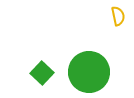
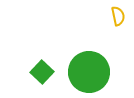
green square: moved 1 px up
